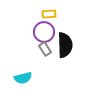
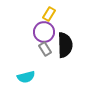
yellow rectangle: rotated 56 degrees counterclockwise
cyan semicircle: moved 3 px right, 1 px up
